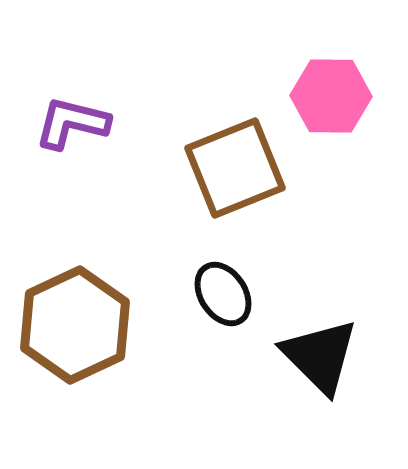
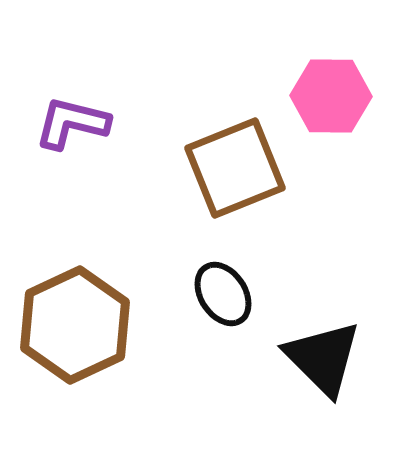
black triangle: moved 3 px right, 2 px down
